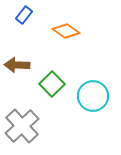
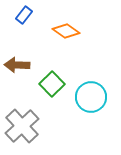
cyan circle: moved 2 px left, 1 px down
